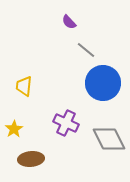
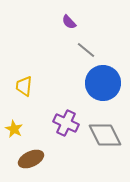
yellow star: rotated 12 degrees counterclockwise
gray diamond: moved 4 px left, 4 px up
brown ellipse: rotated 20 degrees counterclockwise
